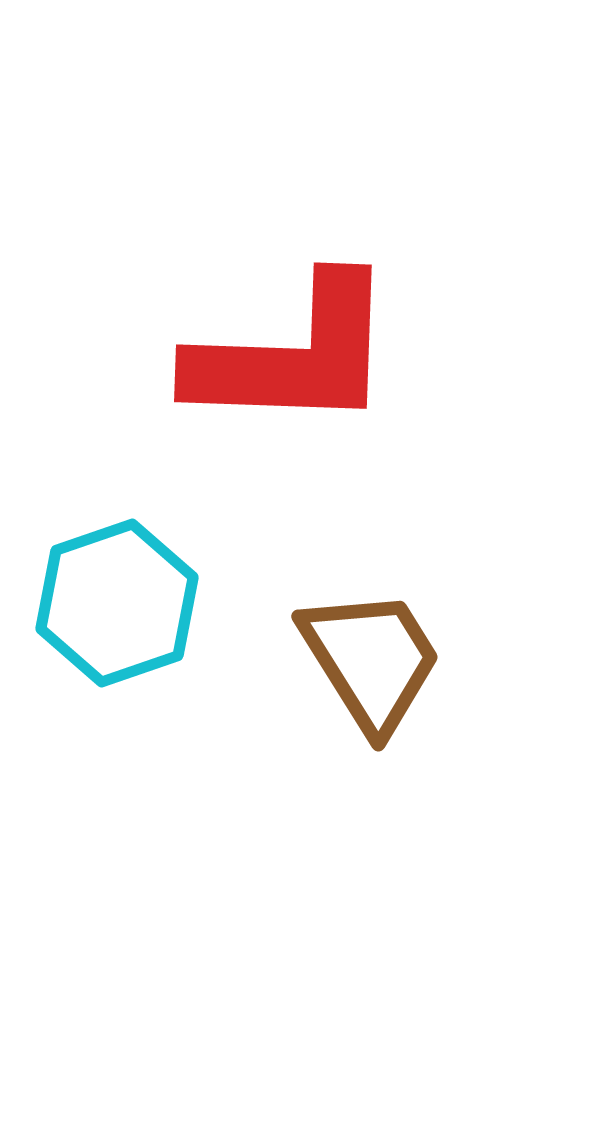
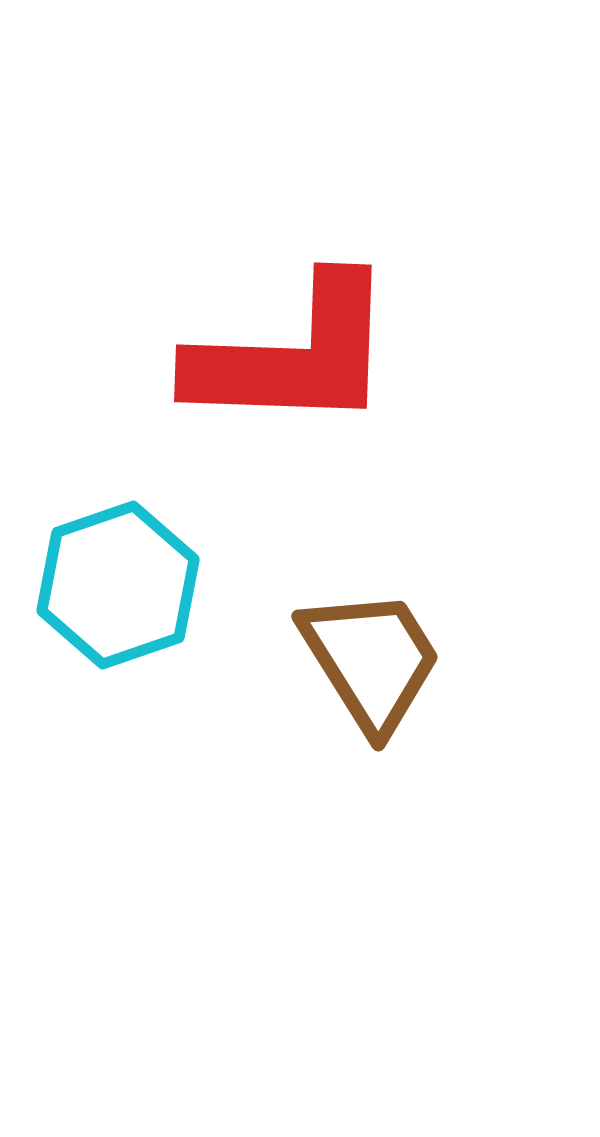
cyan hexagon: moved 1 px right, 18 px up
